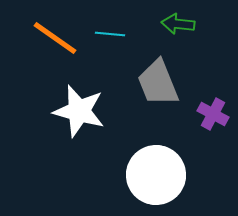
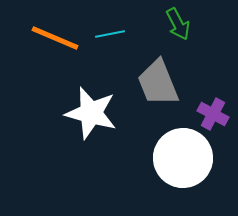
green arrow: rotated 124 degrees counterclockwise
cyan line: rotated 16 degrees counterclockwise
orange line: rotated 12 degrees counterclockwise
white star: moved 12 px right, 2 px down
white circle: moved 27 px right, 17 px up
